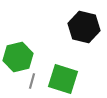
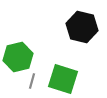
black hexagon: moved 2 px left
